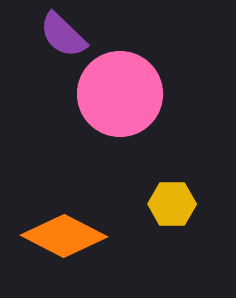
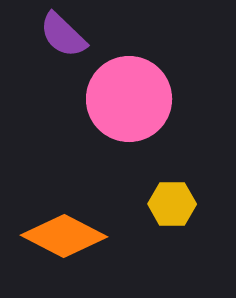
pink circle: moved 9 px right, 5 px down
